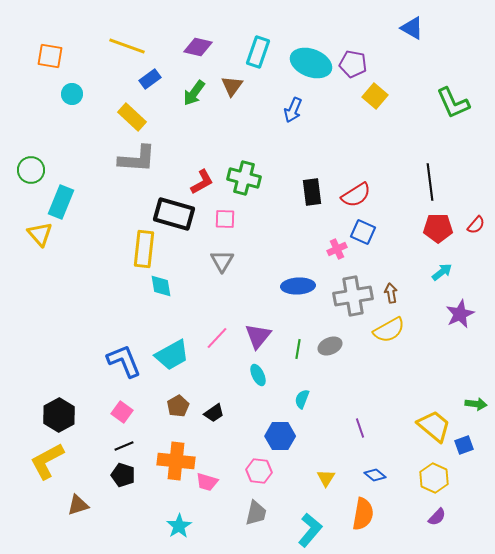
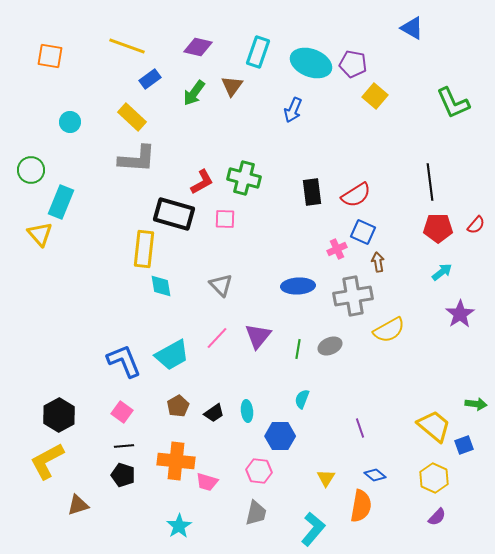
cyan circle at (72, 94): moved 2 px left, 28 px down
gray triangle at (222, 261): moved 1 px left, 24 px down; rotated 15 degrees counterclockwise
brown arrow at (391, 293): moved 13 px left, 31 px up
purple star at (460, 314): rotated 8 degrees counterclockwise
cyan ellipse at (258, 375): moved 11 px left, 36 px down; rotated 20 degrees clockwise
black line at (124, 446): rotated 18 degrees clockwise
orange semicircle at (363, 514): moved 2 px left, 8 px up
cyan L-shape at (310, 530): moved 3 px right, 1 px up
